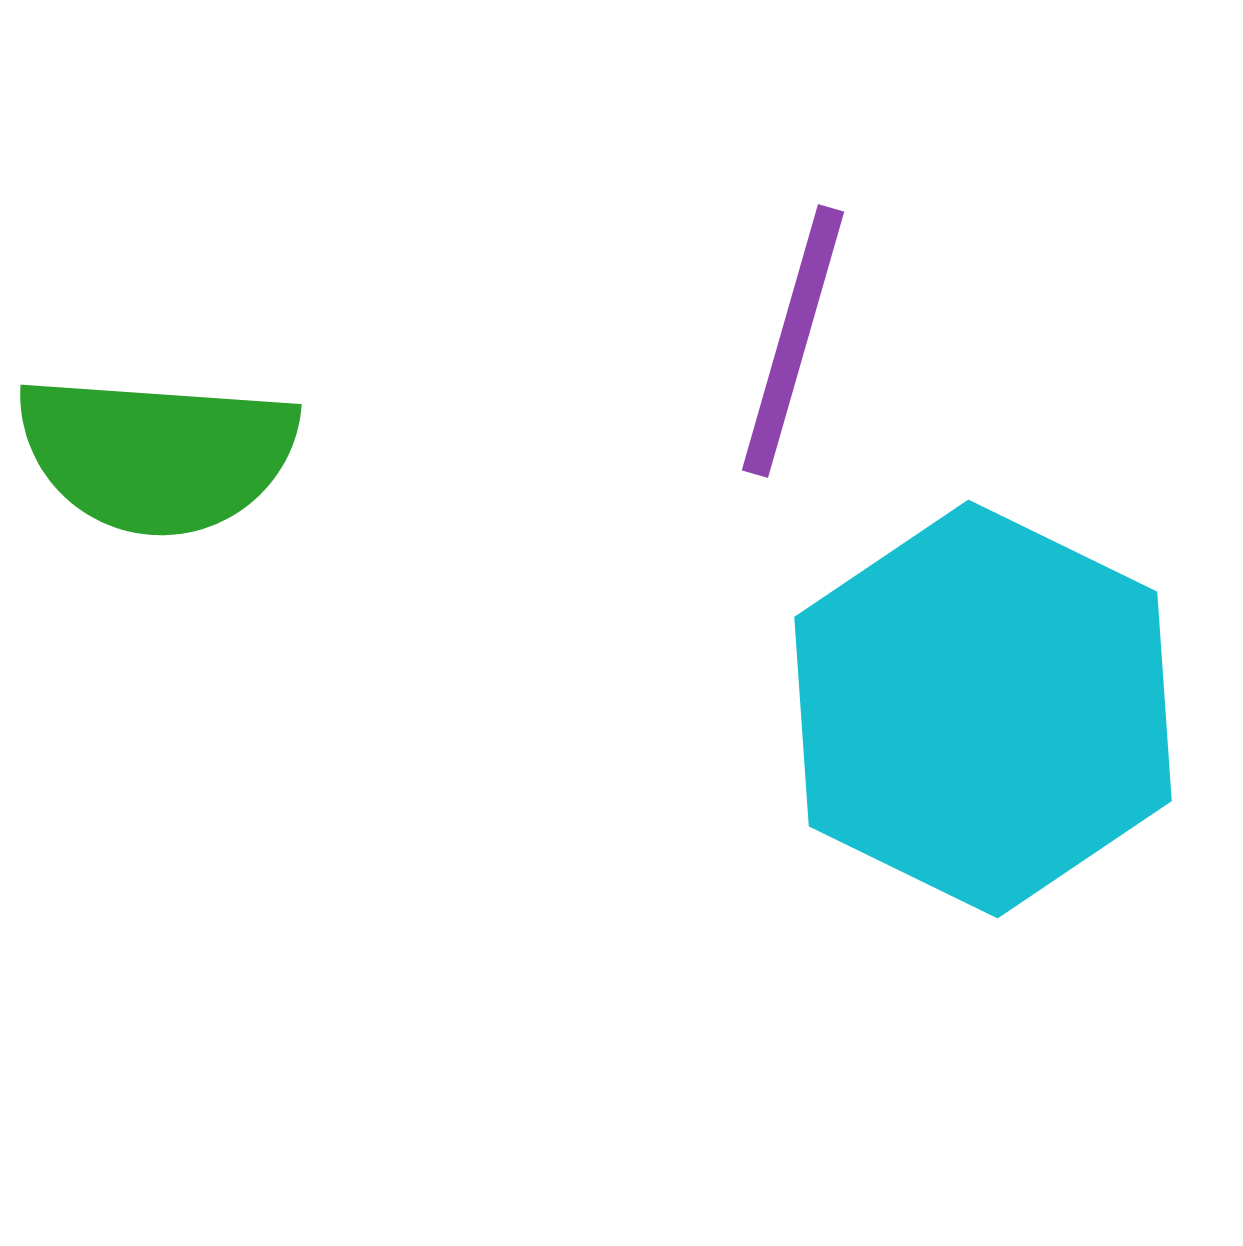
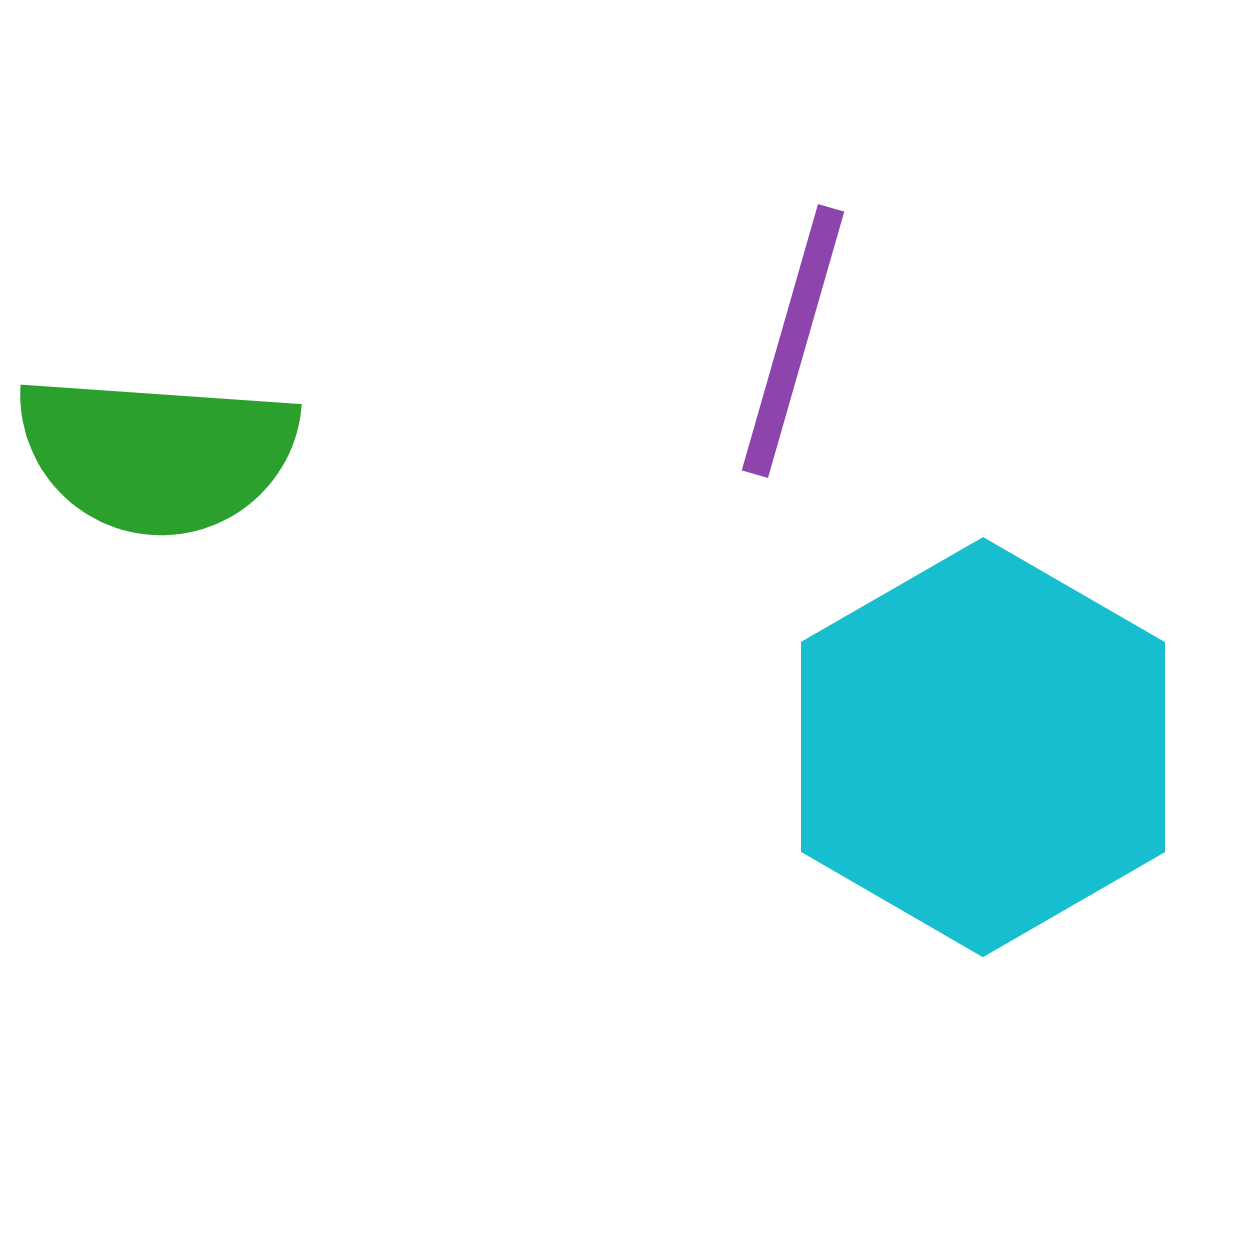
cyan hexagon: moved 38 px down; rotated 4 degrees clockwise
